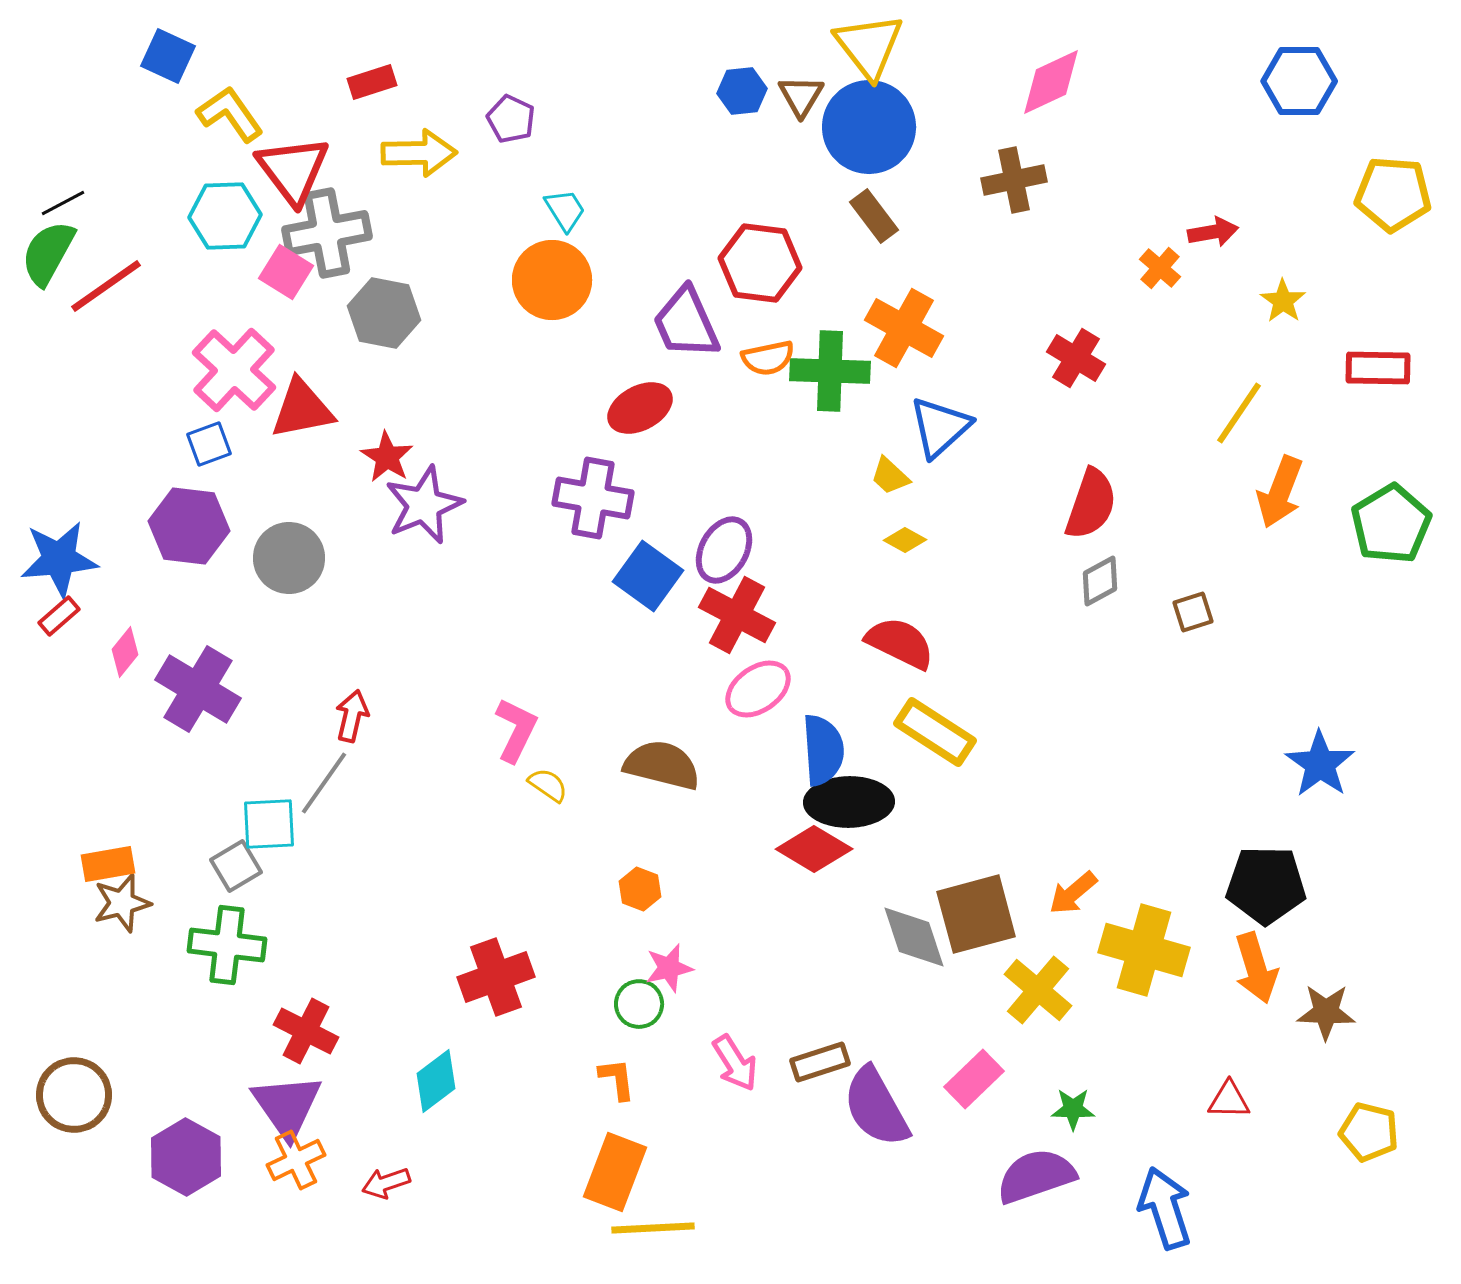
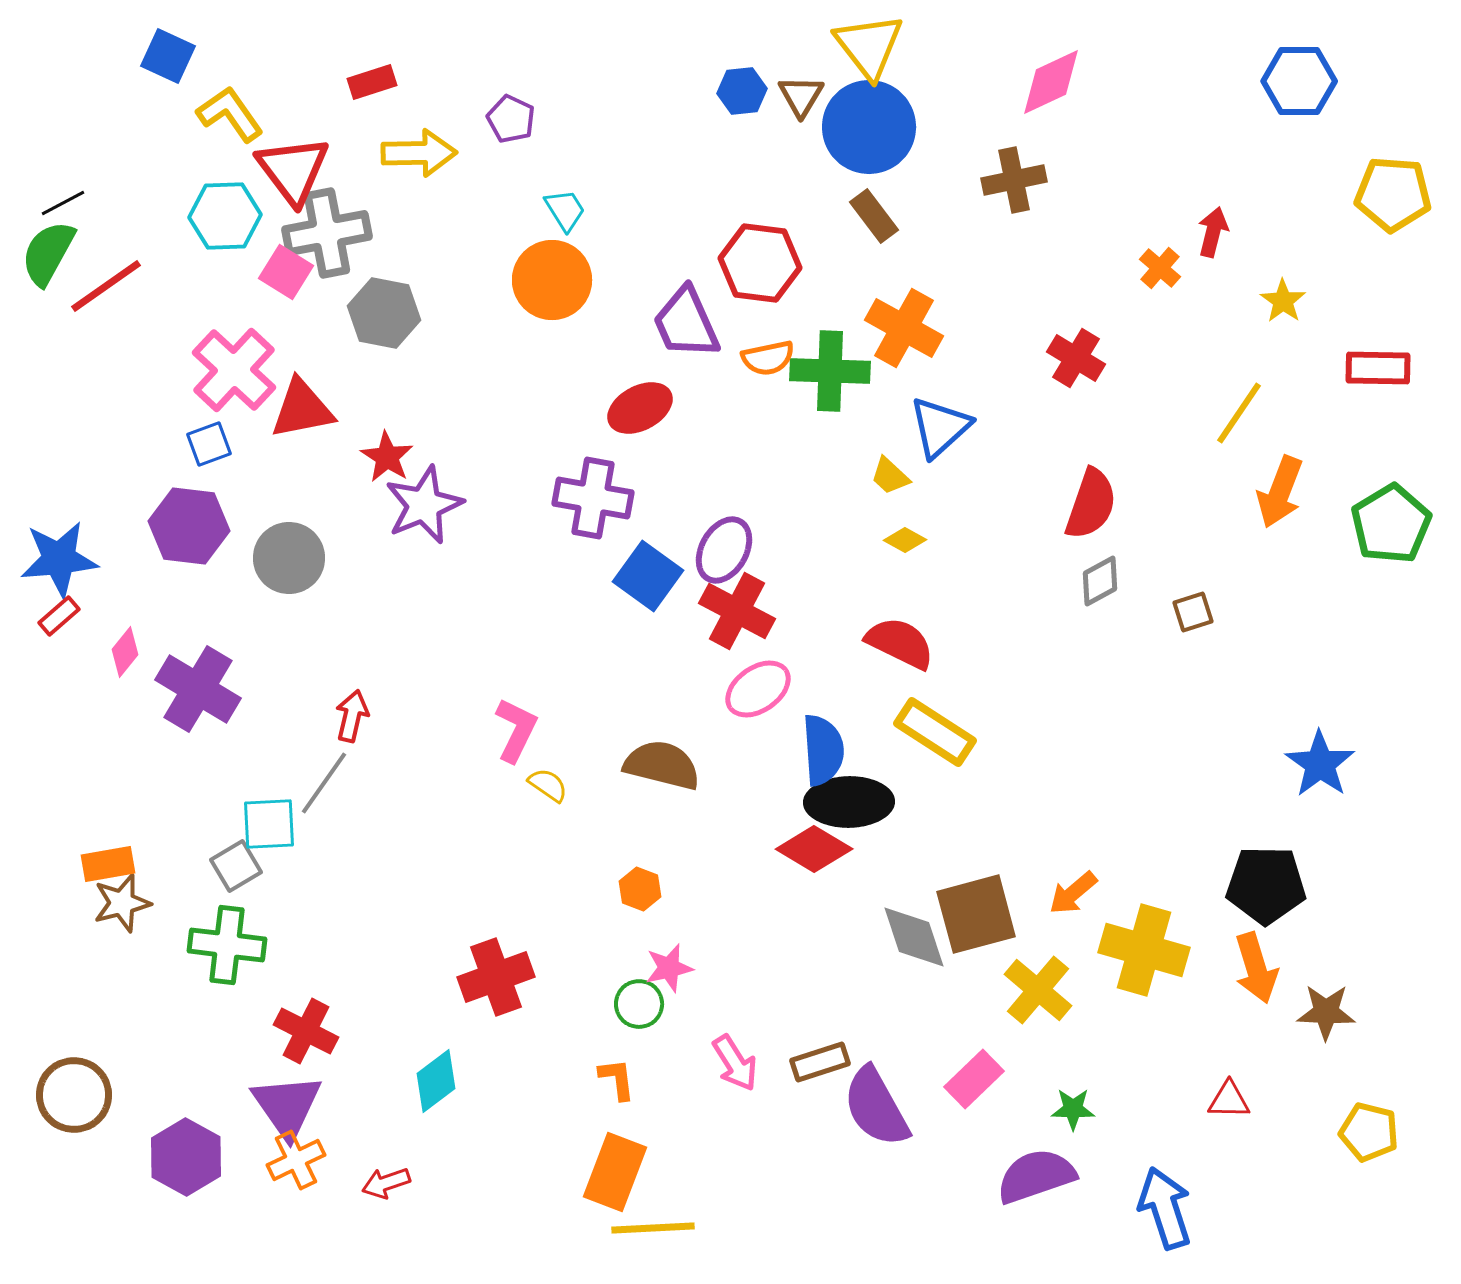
red arrow at (1213, 232): rotated 66 degrees counterclockwise
red cross at (737, 615): moved 4 px up
